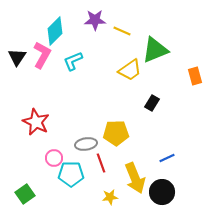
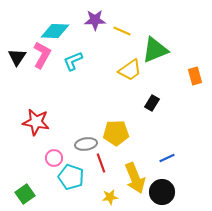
cyan diamond: rotated 48 degrees clockwise
red star: rotated 16 degrees counterclockwise
cyan pentagon: moved 3 px down; rotated 20 degrees clockwise
